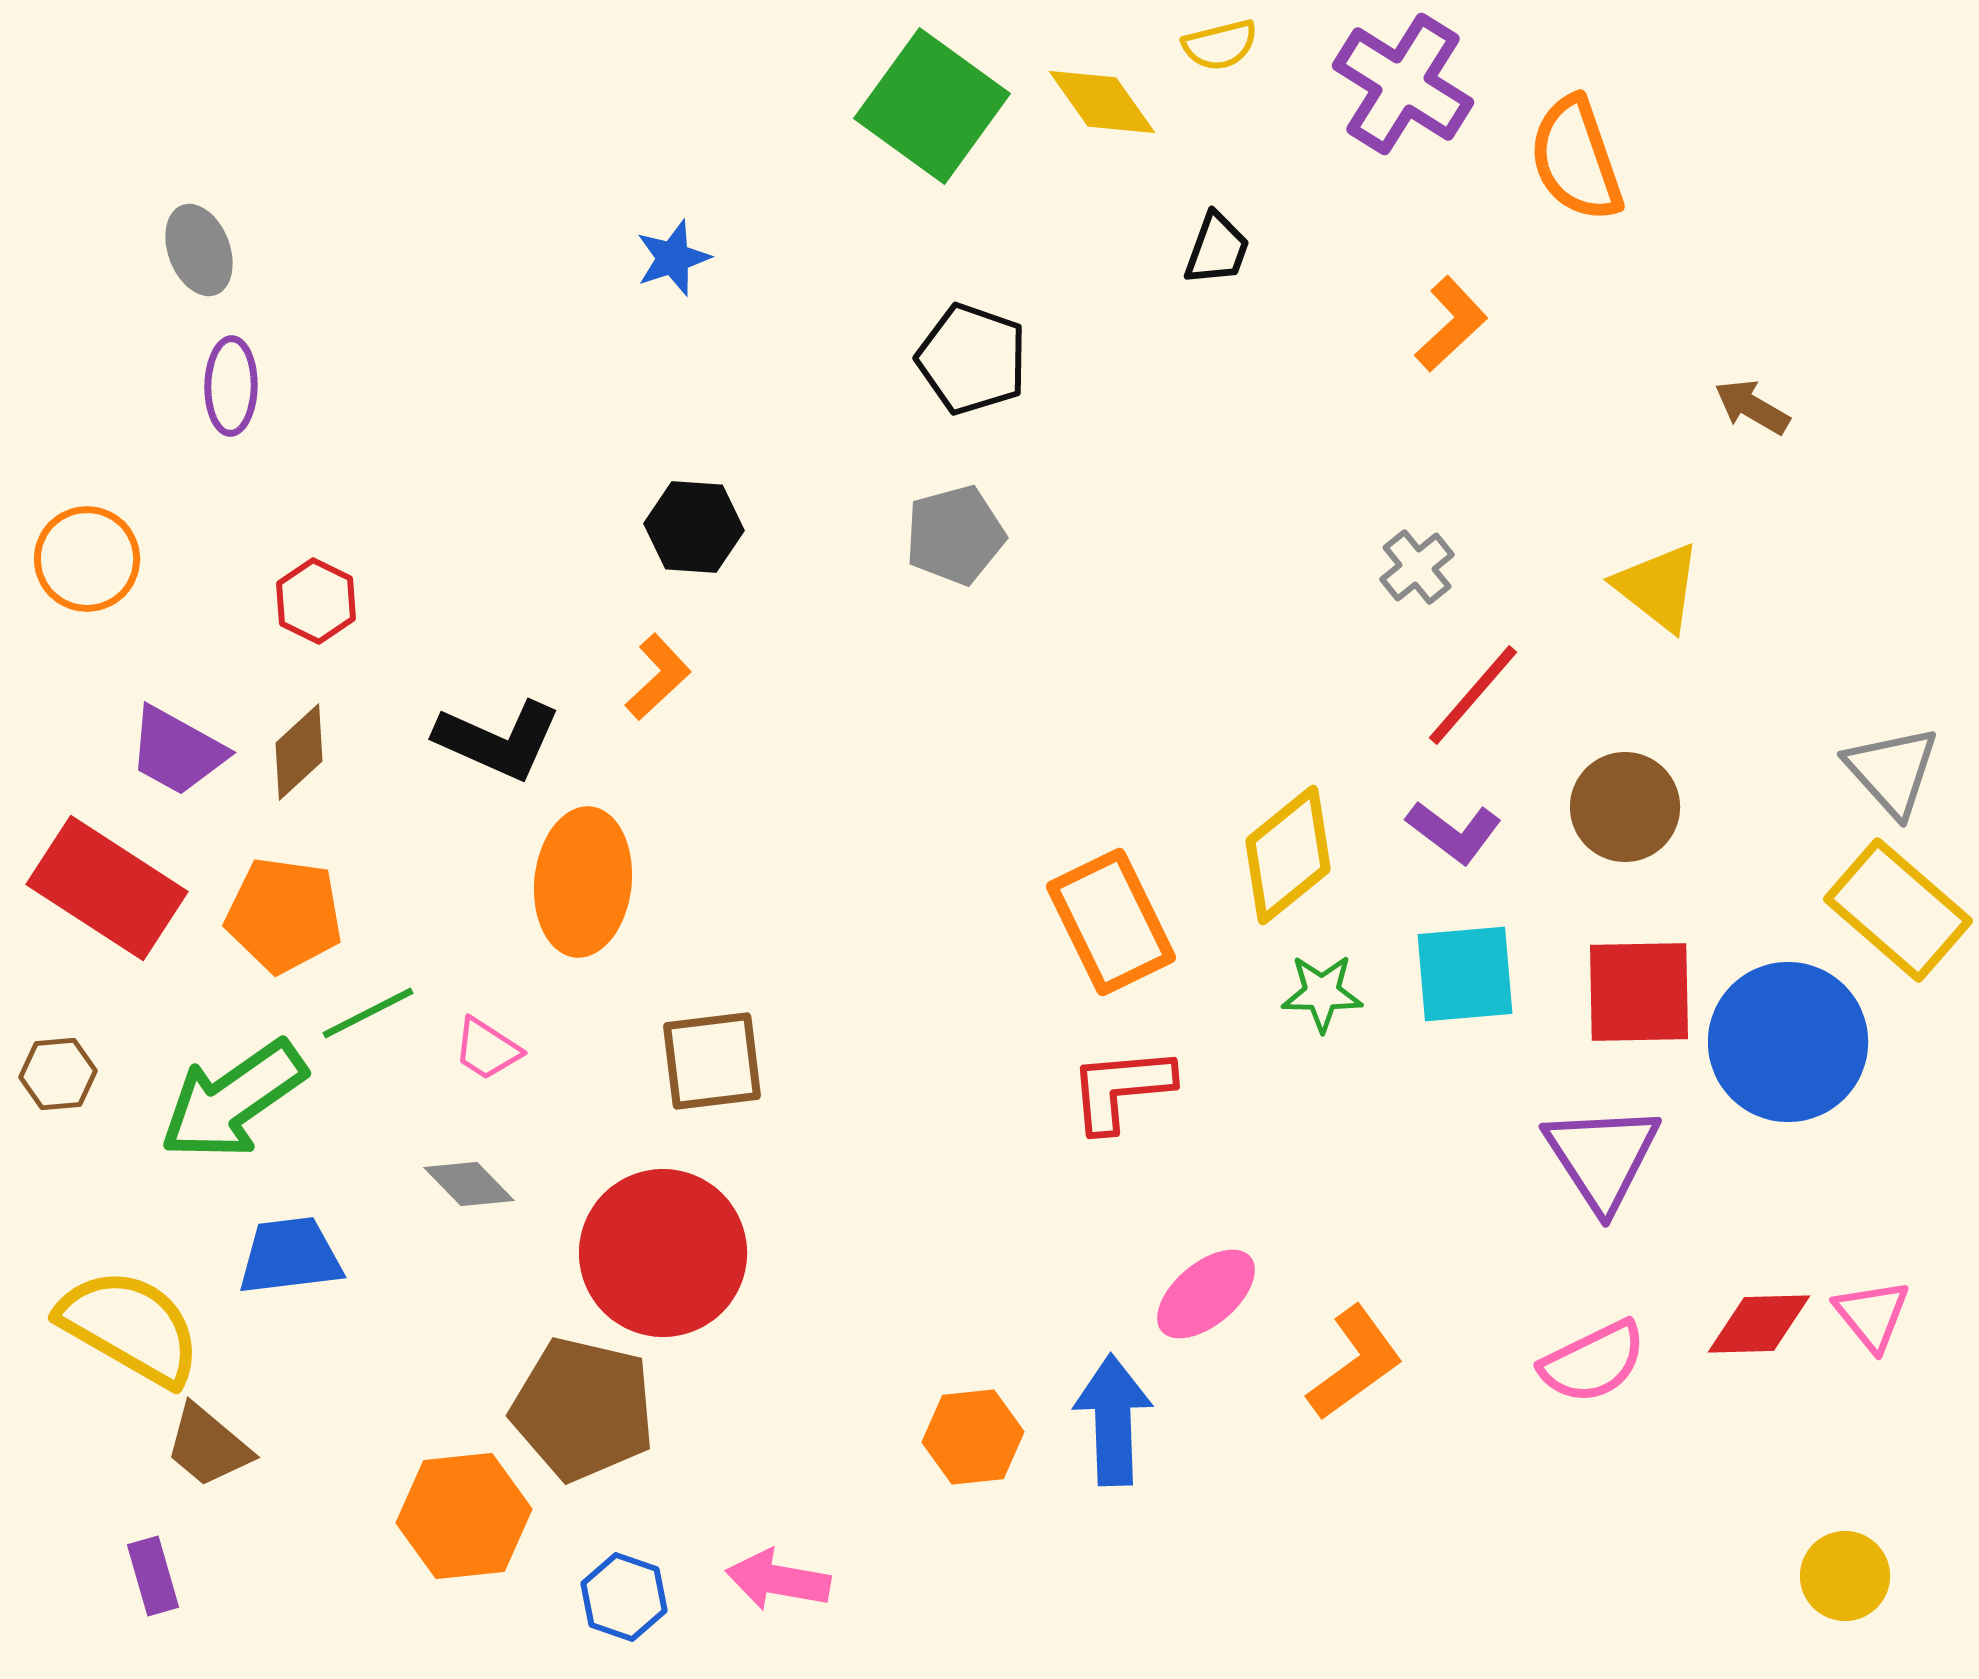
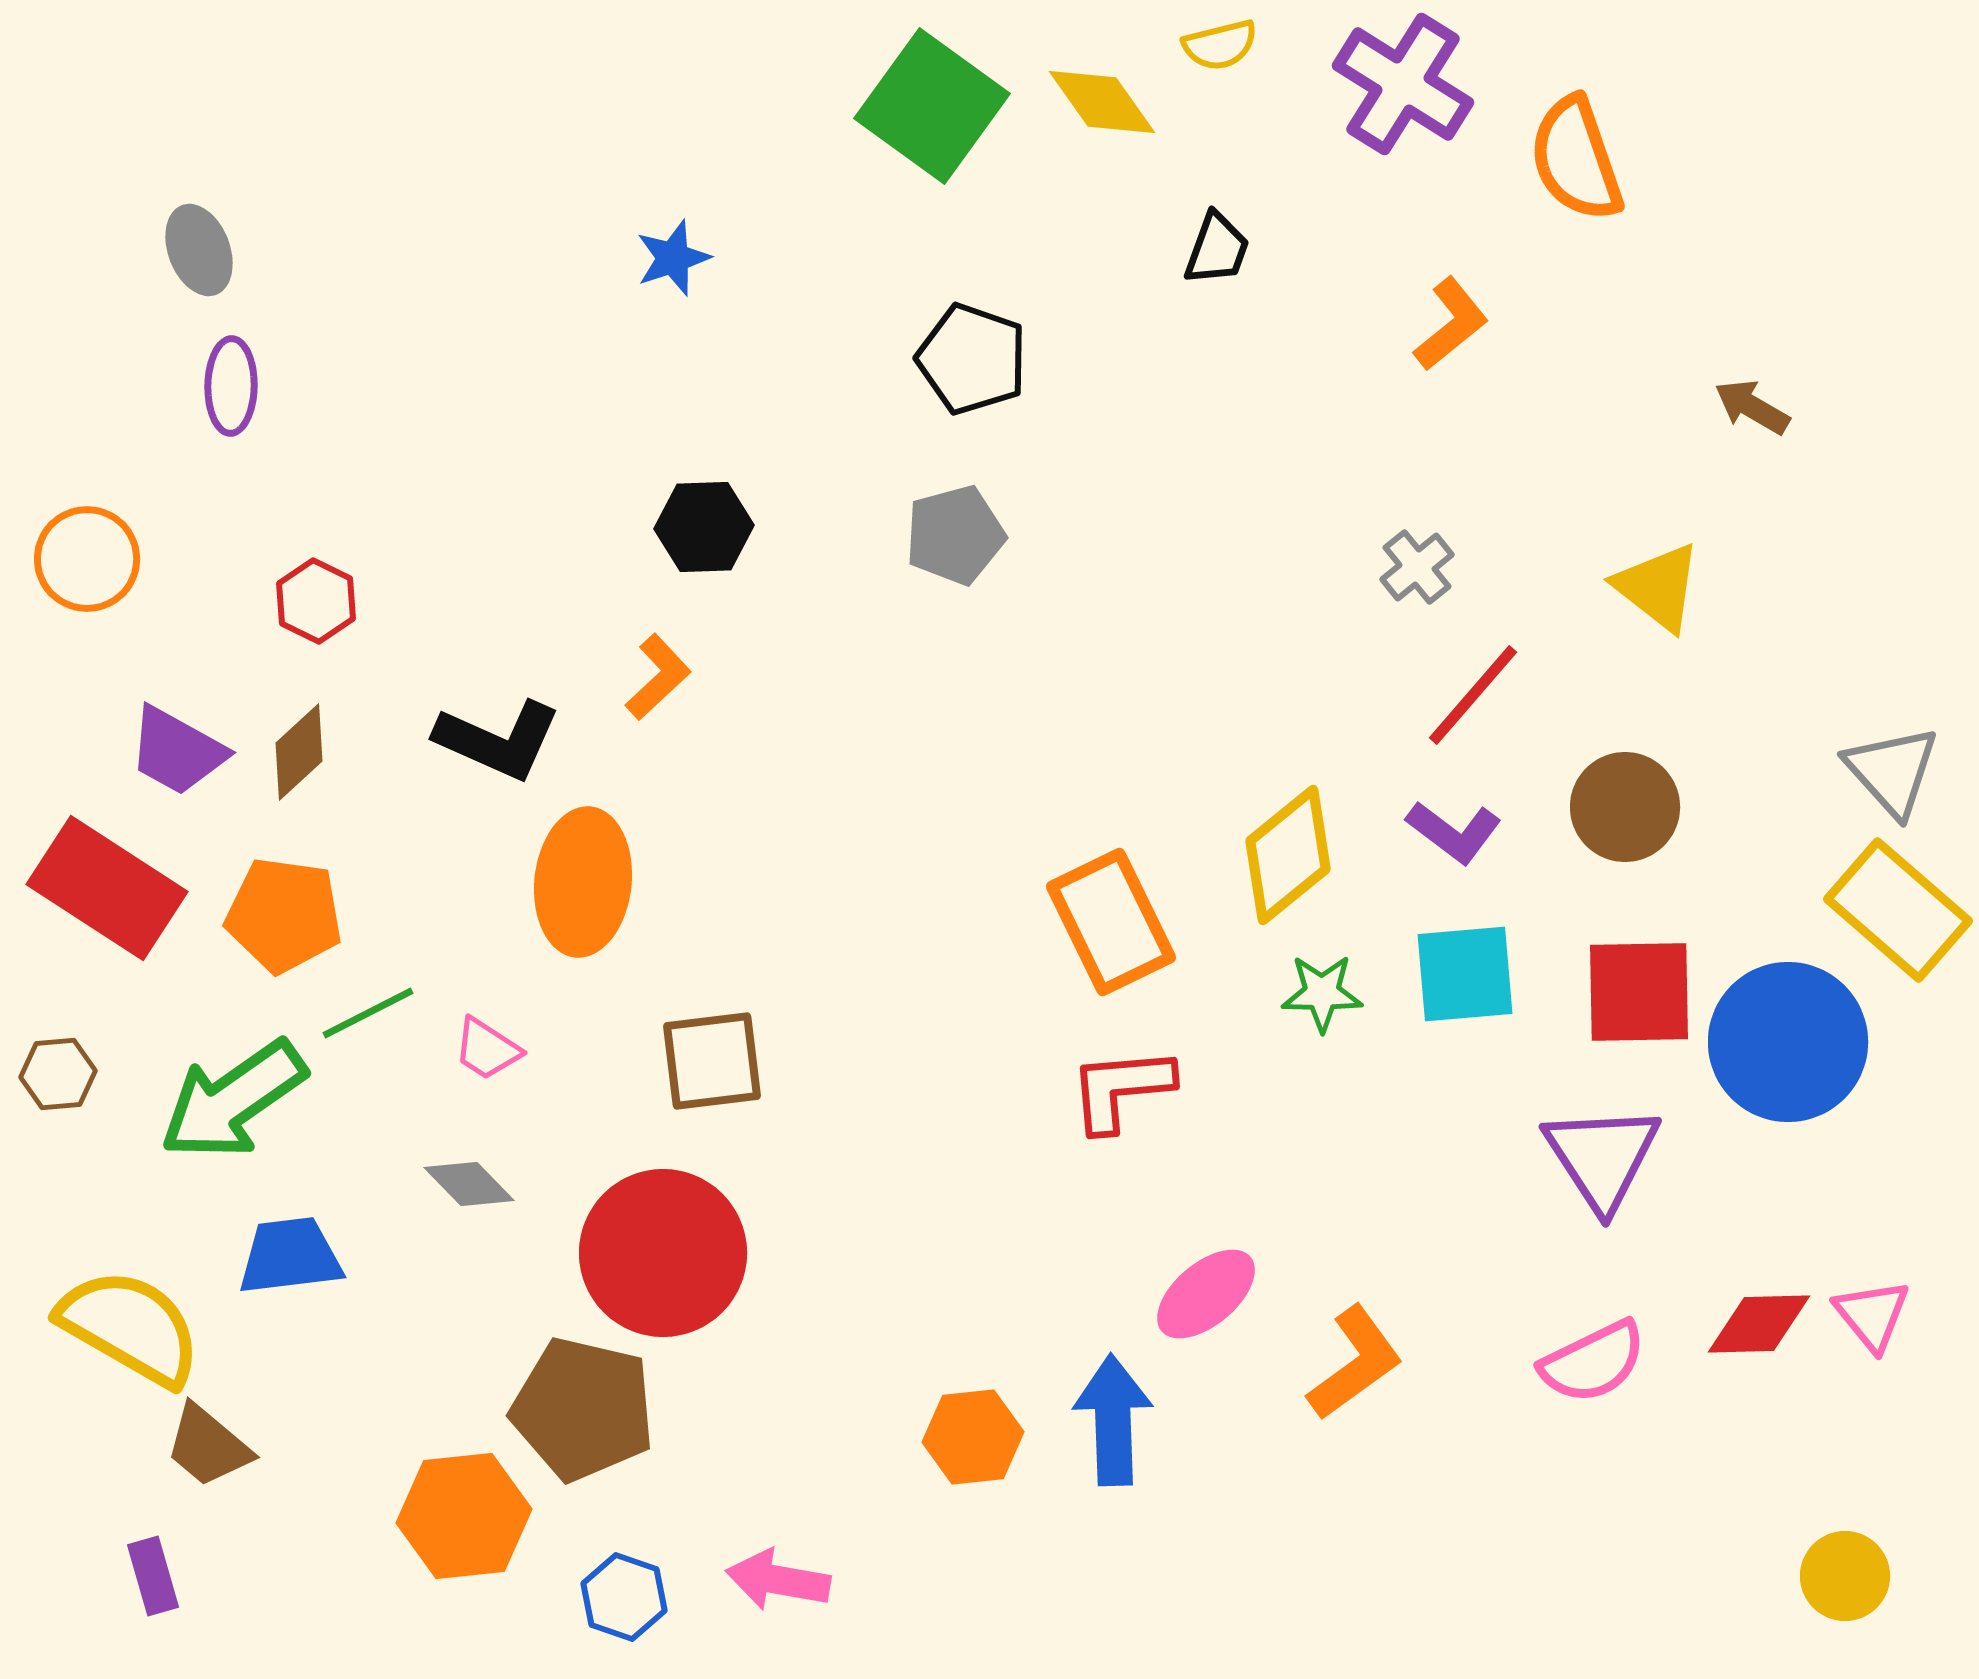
orange L-shape at (1451, 324): rotated 4 degrees clockwise
black hexagon at (694, 527): moved 10 px right; rotated 6 degrees counterclockwise
